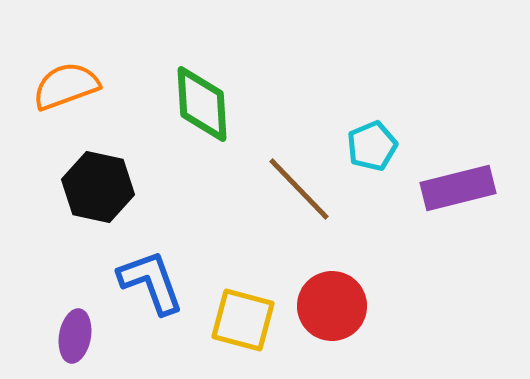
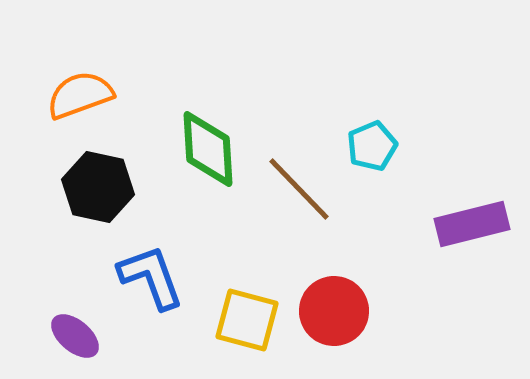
orange semicircle: moved 14 px right, 9 px down
green diamond: moved 6 px right, 45 px down
purple rectangle: moved 14 px right, 36 px down
blue L-shape: moved 5 px up
red circle: moved 2 px right, 5 px down
yellow square: moved 4 px right
purple ellipse: rotated 60 degrees counterclockwise
